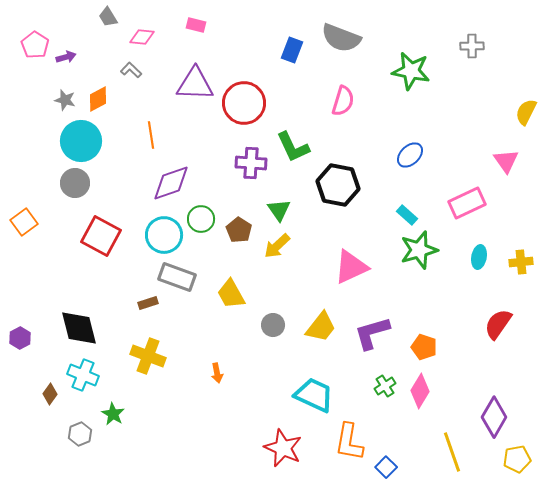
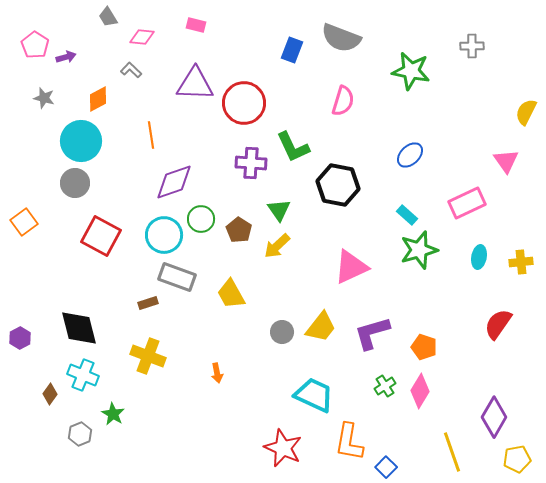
gray star at (65, 100): moved 21 px left, 2 px up
purple diamond at (171, 183): moved 3 px right, 1 px up
gray circle at (273, 325): moved 9 px right, 7 px down
